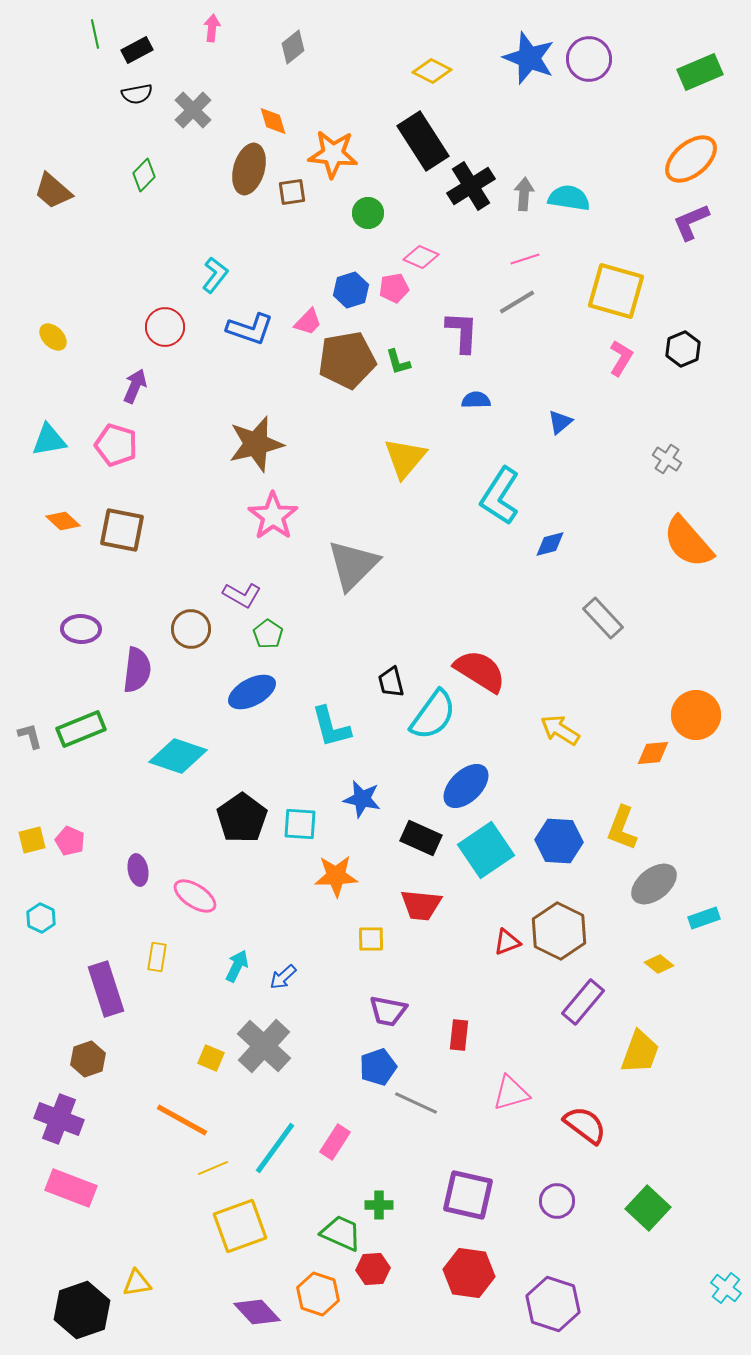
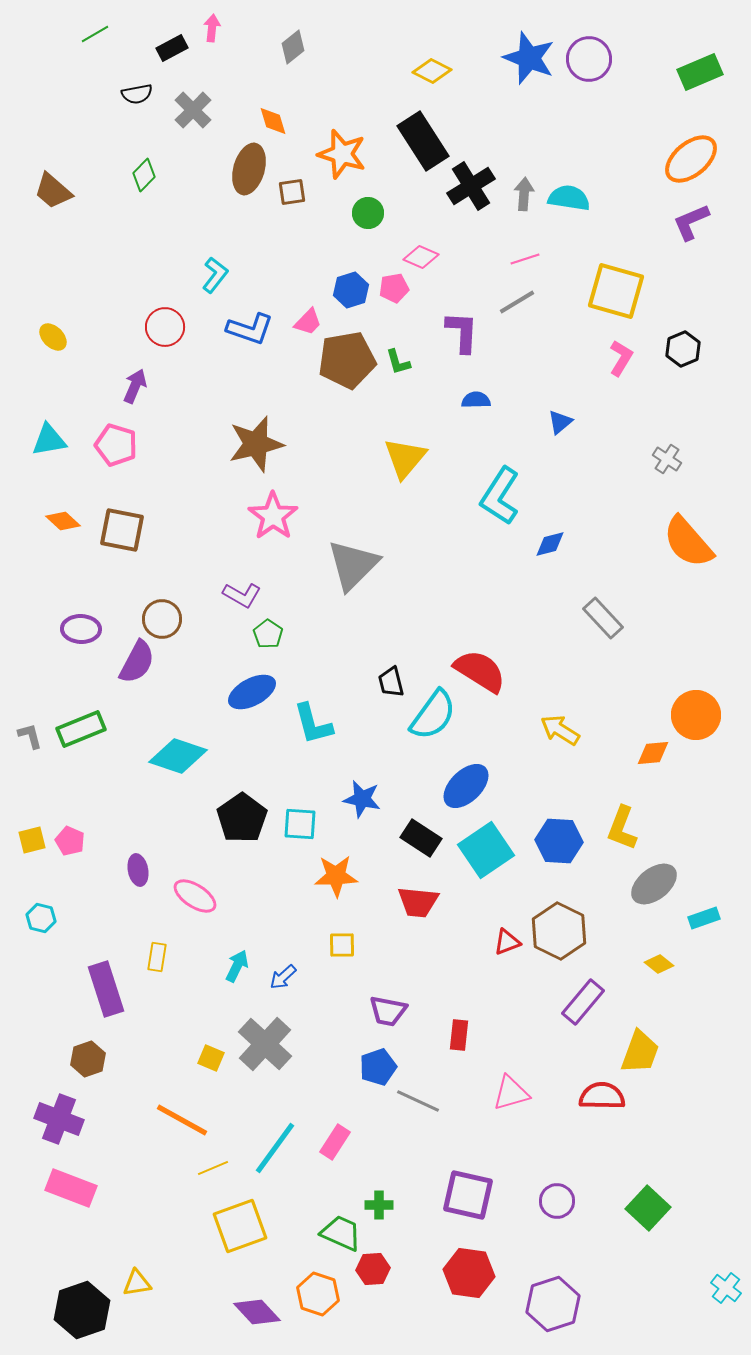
green line at (95, 34): rotated 72 degrees clockwise
black rectangle at (137, 50): moved 35 px right, 2 px up
orange star at (333, 154): moved 9 px right; rotated 12 degrees clockwise
brown circle at (191, 629): moved 29 px left, 10 px up
purple semicircle at (137, 670): moved 8 px up; rotated 21 degrees clockwise
cyan L-shape at (331, 727): moved 18 px left, 3 px up
black rectangle at (421, 838): rotated 9 degrees clockwise
red trapezoid at (421, 905): moved 3 px left, 3 px up
cyan hexagon at (41, 918): rotated 12 degrees counterclockwise
yellow square at (371, 939): moved 29 px left, 6 px down
gray cross at (264, 1046): moved 1 px right, 2 px up
gray line at (416, 1103): moved 2 px right, 2 px up
red semicircle at (585, 1125): moved 17 px right, 29 px up; rotated 36 degrees counterclockwise
purple hexagon at (553, 1304): rotated 24 degrees clockwise
